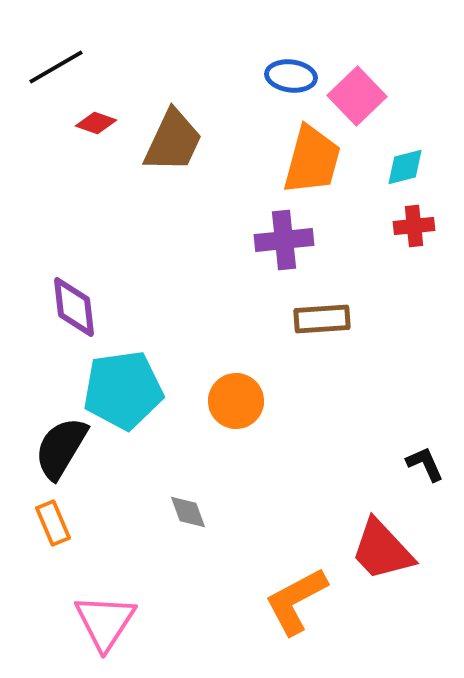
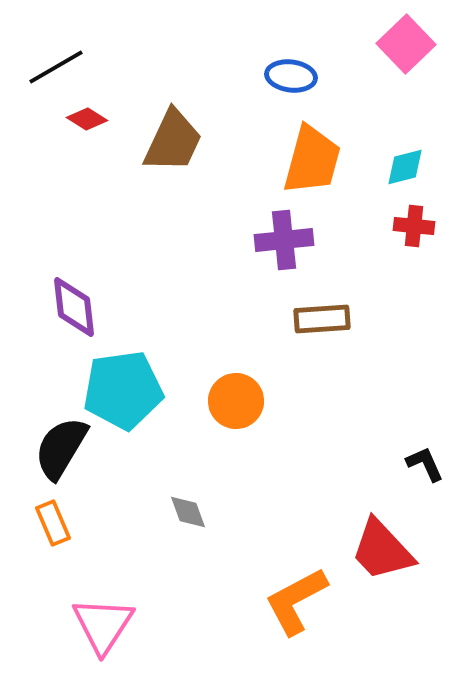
pink square: moved 49 px right, 52 px up
red diamond: moved 9 px left, 4 px up; rotated 12 degrees clockwise
red cross: rotated 12 degrees clockwise
pink triangle: moved 2 px left, 3 px down
